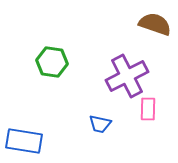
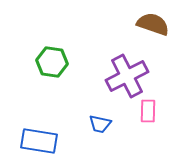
brown semicircle: moved 2 px left
pink rectangle: moved 2 px down
blue rectangle: moved 15 px right
